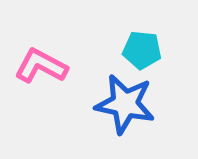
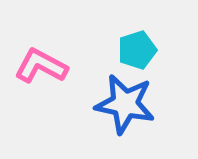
cyan pentagon: moved 5 px left; rotated 24 degrees counterclockwise
